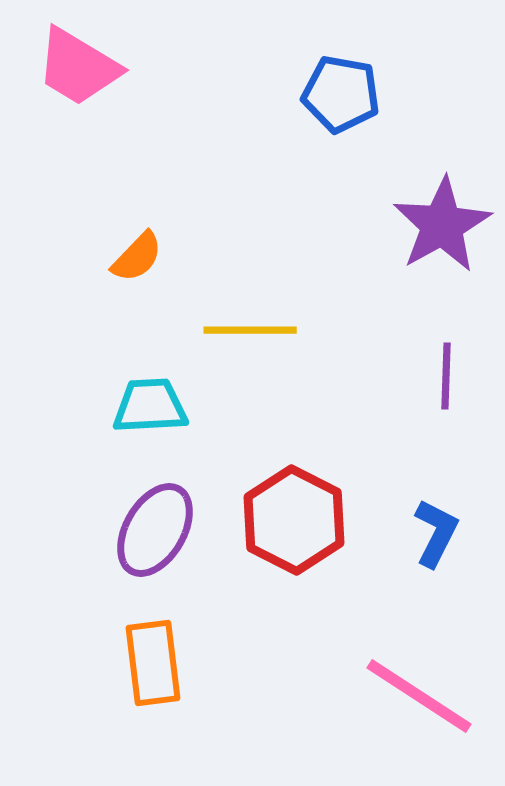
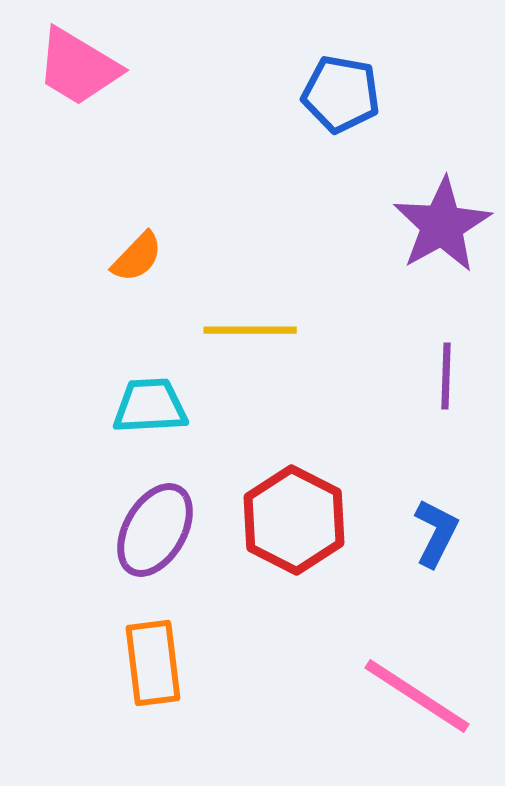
pink line: moved 2 px left
